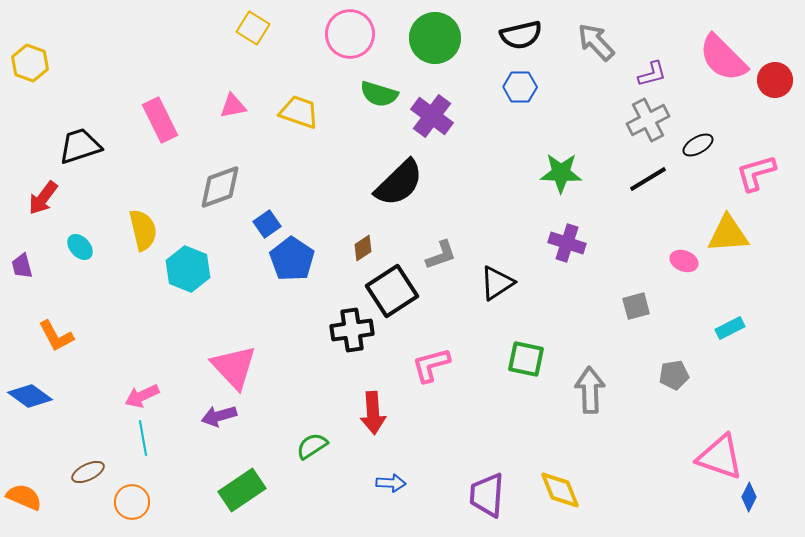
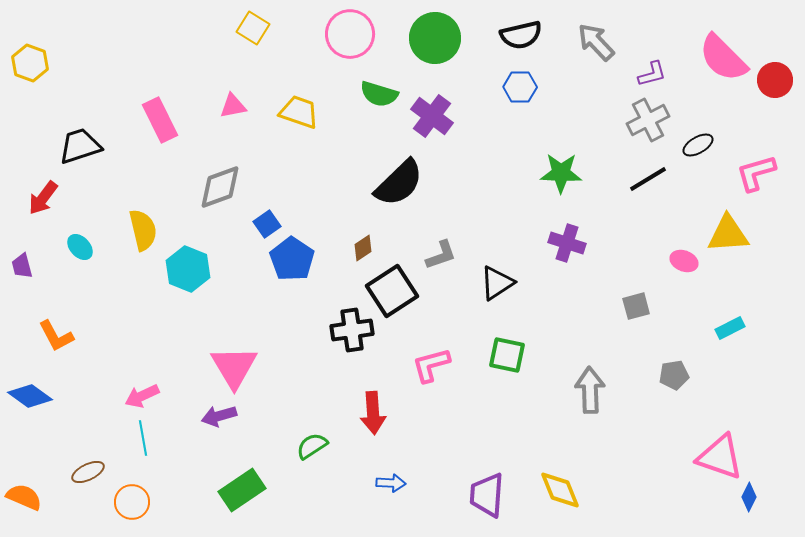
green square at (526, 359): moved 19 px left, 4 px up
pink triangle at (234, 367): rotated 12 degrees clockwise
